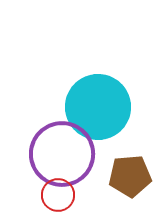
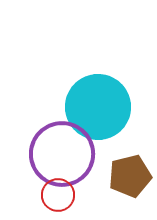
brown pentagon: rotated 9 degrees counterclockwise
